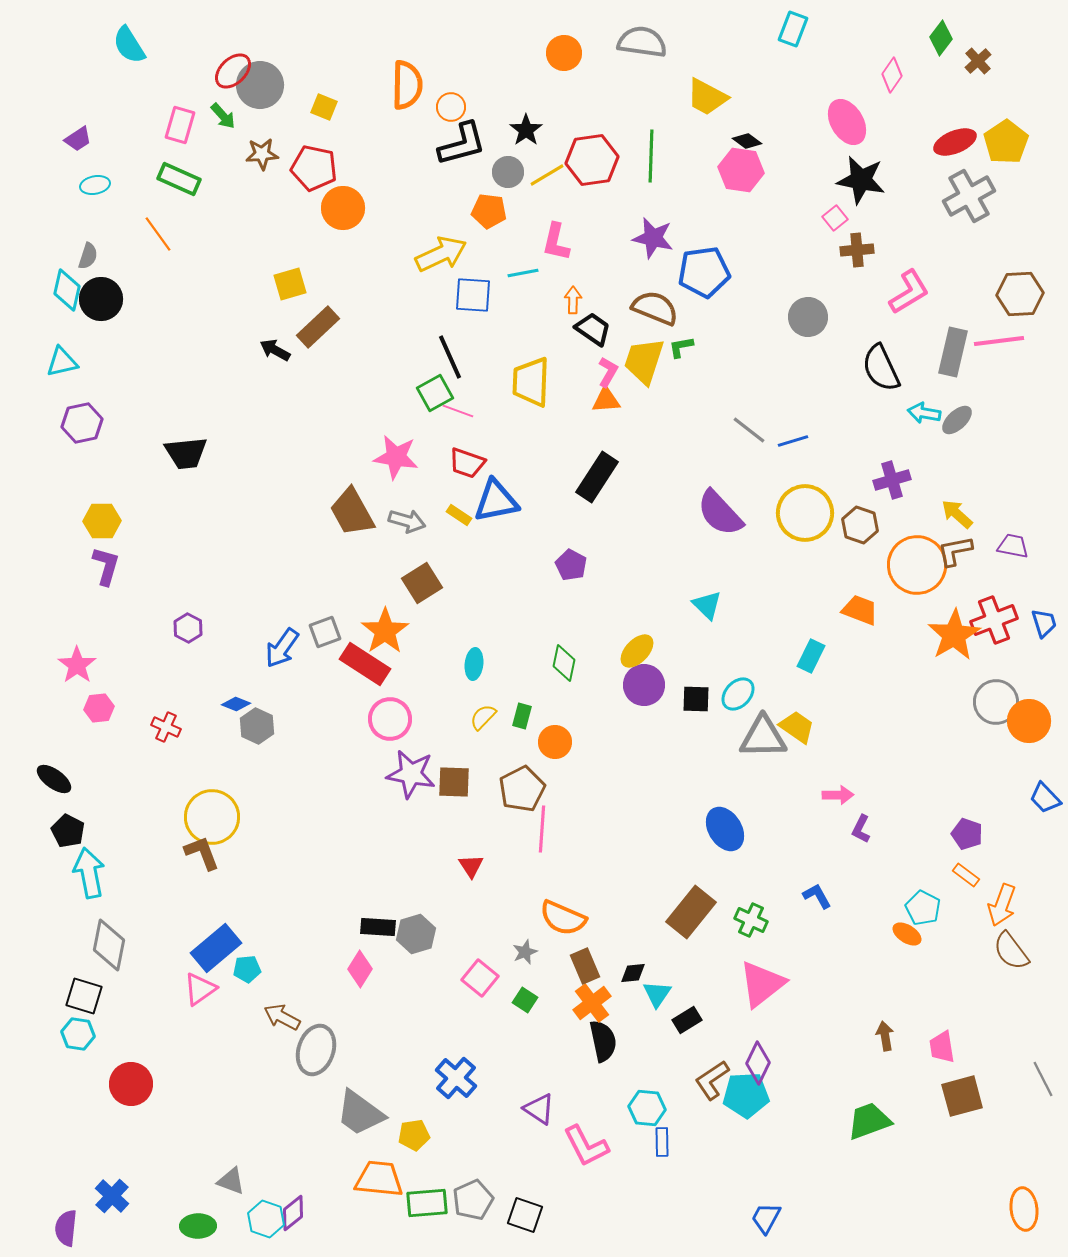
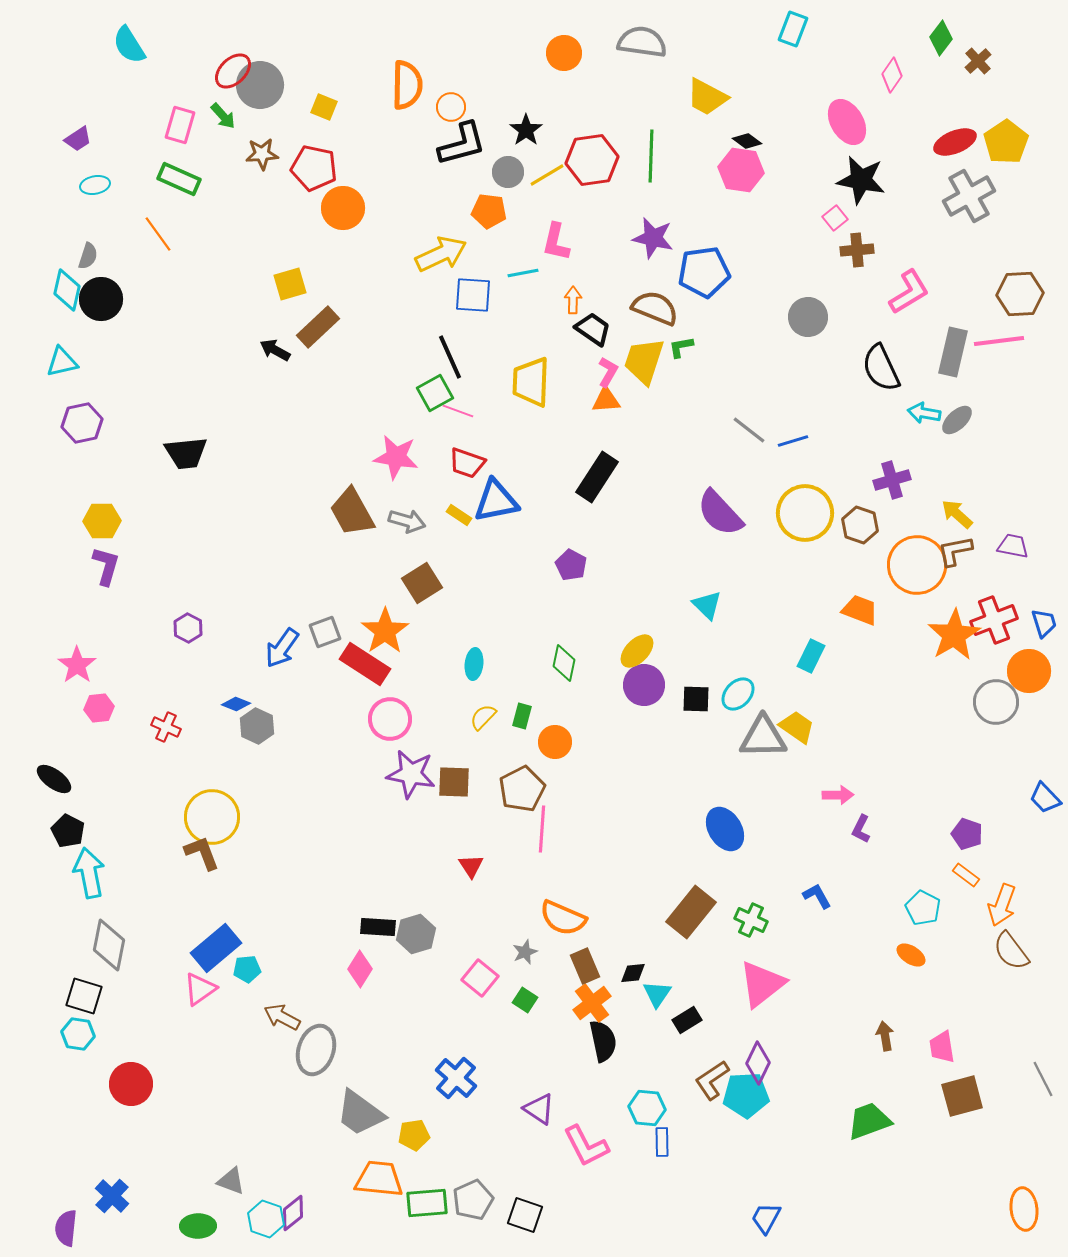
orange circle at (1029, 721): moved 50 px up
orange ellipse at (907, 934): moved 4 px right, 21 px down
